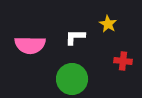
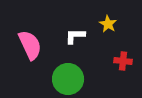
white L-shape: moved 1 px up
pink semicircle: rotated 116 degrees counterclockwise
green circle: moved 4 px left
